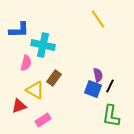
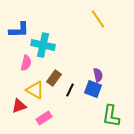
black line: moved 40 px left, 4 px down
pink rectangle: moved 1 px right, 2 px up
